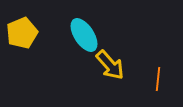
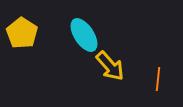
yellow pentagon: rotated 16 degrees counterclockwise
yellow arrow: moved 1 px down
